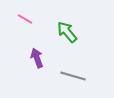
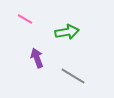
green arrow: rotated 120 degrees clockwise
gray line: rotated 15 degrees clockwise
